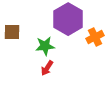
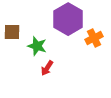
orange cross: moved 1 px left, 1 px down
green star: moved 8 px left; rotated 24 degrees clockwise
